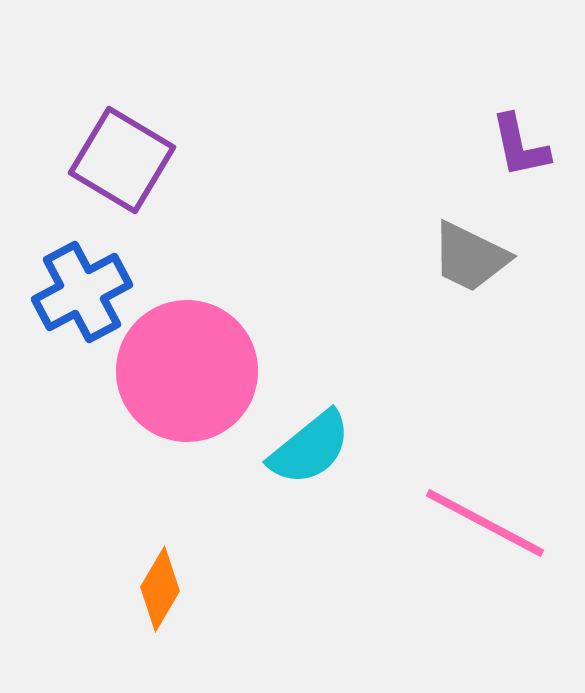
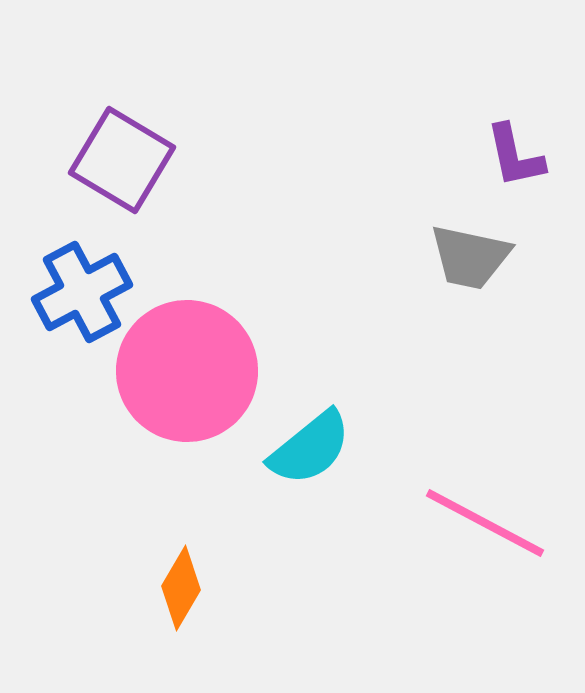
purple L-shape: moved 5 px left, 10 px down
gray trapezoid: rotated 14 degrees counterclockwise
orange diamond: moved 21 px right, 1 px up
